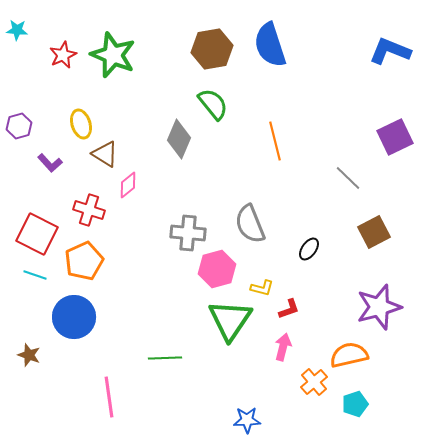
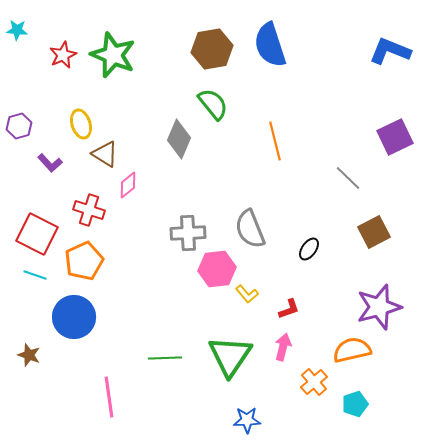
gray semicircle: moved 5 px down
gray cross: rotated 8 degrees counterclockwise
pink hexagon: rotated 9 degrees clockwise
yellow L-shape: moved 15 px left, 6 px down; rotated 35 degrees clockwise
green triangle: moved 36 px down
orange semicircle: moved 3 px right, 5 px up
